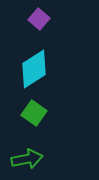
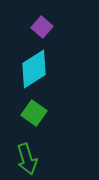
purple square: moved 3 px right, 8 px down
green arrow: rotated 84 degrees clockwise
